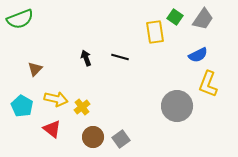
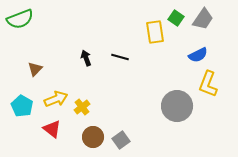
green square: moved 1 px right, 1 px down
yellow arrow: rotated 35 degrees counterclockwise
gray square: moved 1 px down
